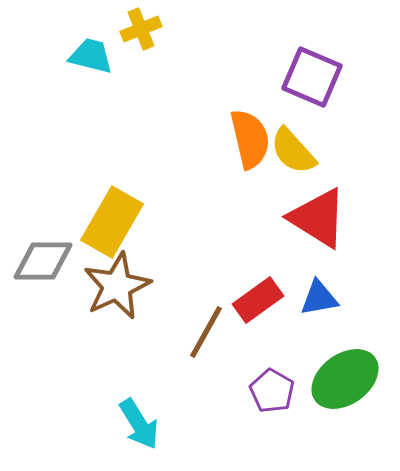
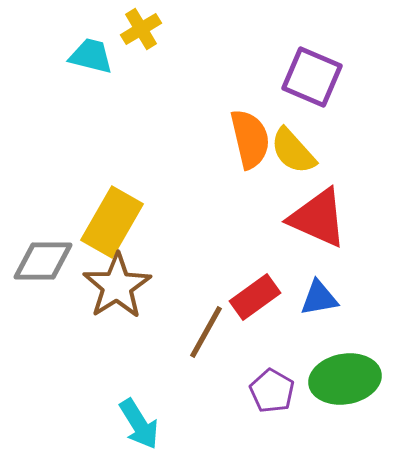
yellow cross: rotated 9 degrees counterclockwise
red triangle: rotated 8 degrees counterclockwise
brown star: rotated 8 degrees counterclockwise
red rectangle: moved 3 px left, 3 px up
green ellipse: rotated 26 degrees clockwise
